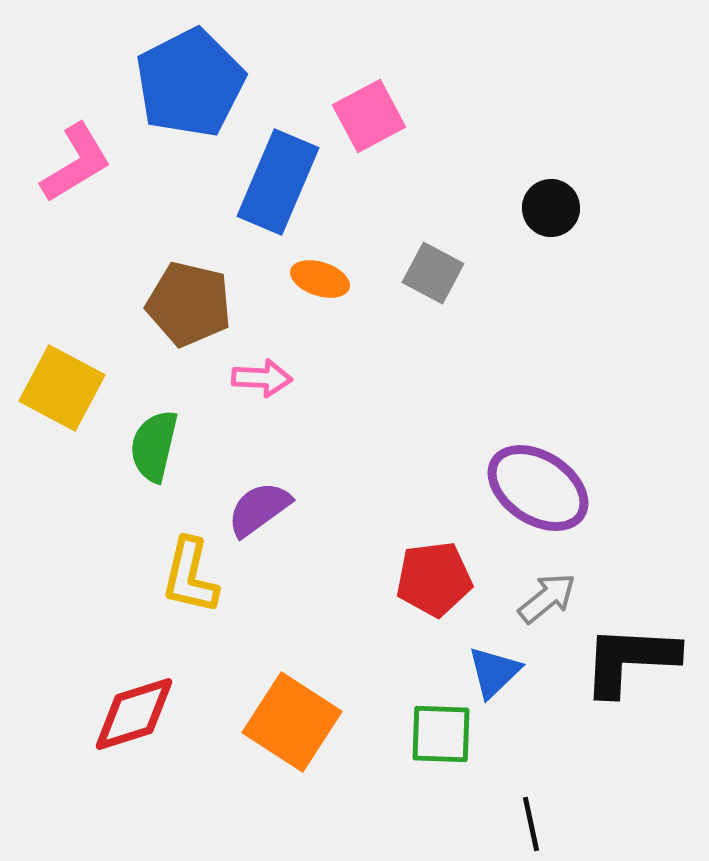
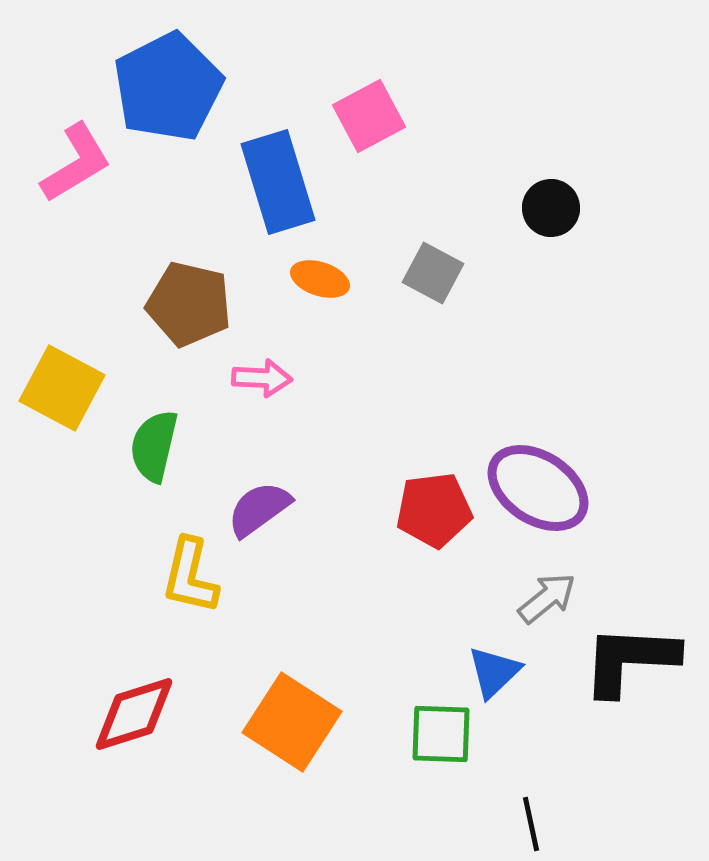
blue pentagon: moved 22 px left, 4 px down
blue rectangle: rotated 40 degrees counterclockwise
red pentagon: moved 69 px up
